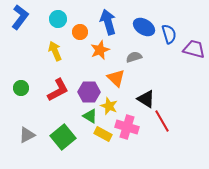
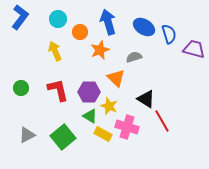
red L-shape: rotated 75 degrees counterclockwise
